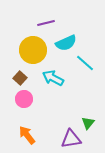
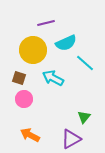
brown square: moved 1 px left; rotated 24 degrees counterclockwise
green triangle: moved 4 px left, 6 px up
orange arrow: moved 3 px right; rotated 24 degrees counterclockwise
purple triangle: rotated 20 degrees counterclockwise
